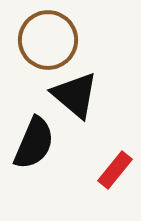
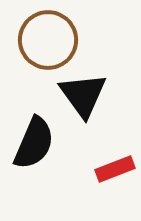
black triangle: moved 8 px right; rotated 14 degrees clockwise
red rectangle: moved 1 px up; rotated 30 degrees clockwise
